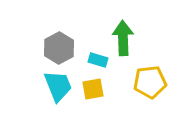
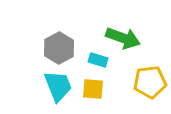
green arrow: rotated 112 degrees clockwise
yellow square: rotated 15 degrees clockwise
